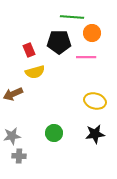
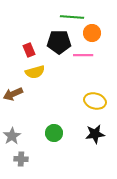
pink line: moved 3 px left, 2 px up
gray star: rotated 24 degrees counterclockwise
gray cross: moved 2 px right, 3 px down
